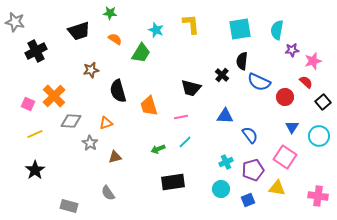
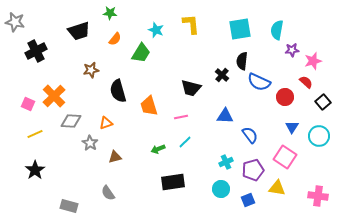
orange semicircle at (115, 39): rotated 96 degrees clockwise
